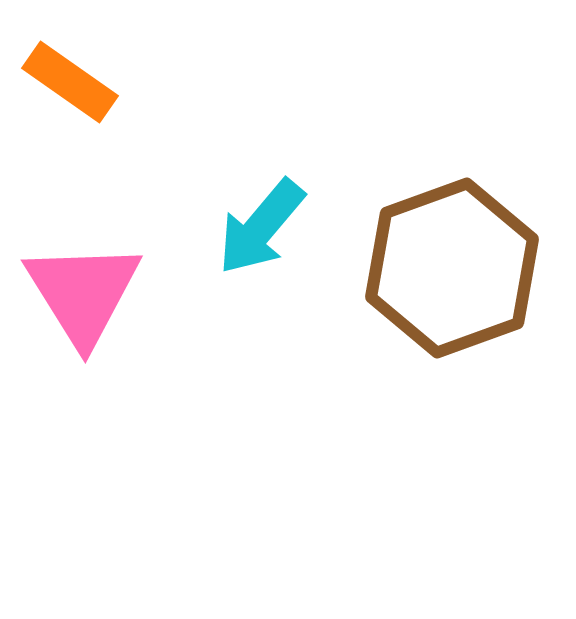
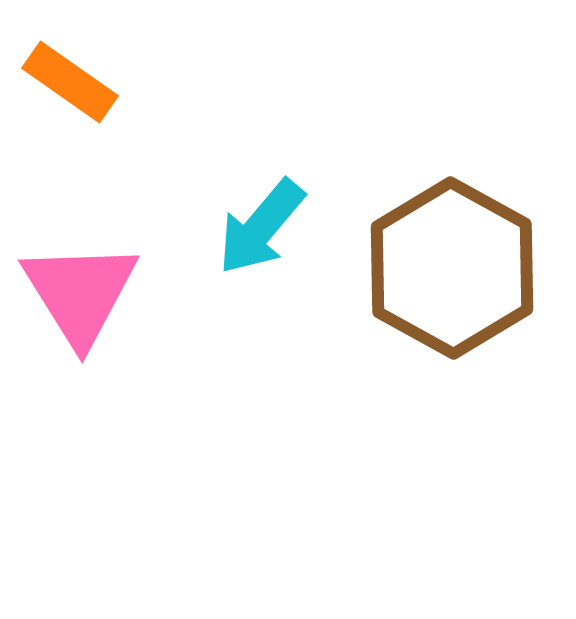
brown hexagon: rotated 11 degrees counterclockwise
pink triangle: moved 3 px left
